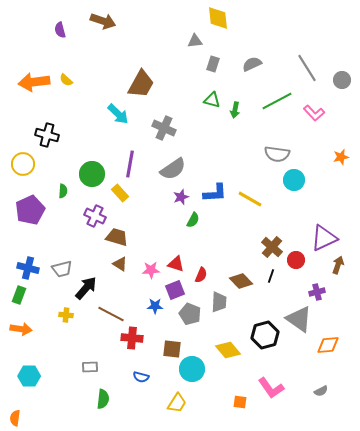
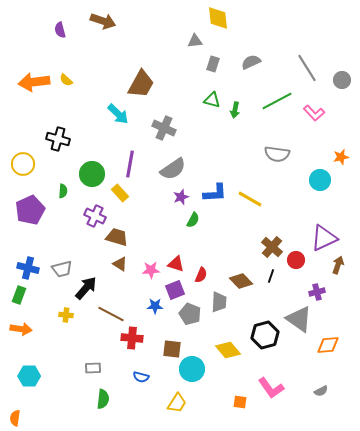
gray semicircle at (252, 64): moved 1 px left, 2 px up
black cross at (47, 135): moved 11 px right, 4 px down
cyan circle at (294, 180): moved 26 px right
gray rectangle at (90, 367): moved 3 px right, 1 px down
